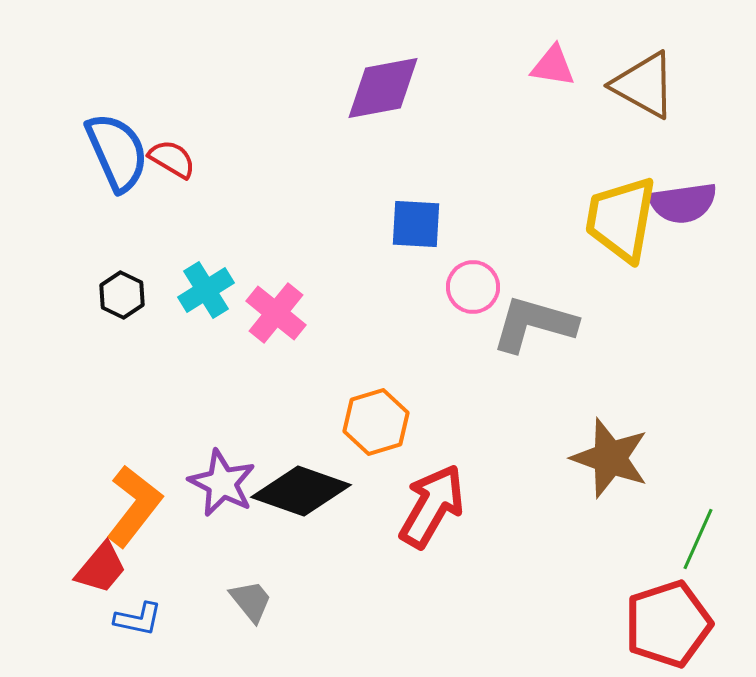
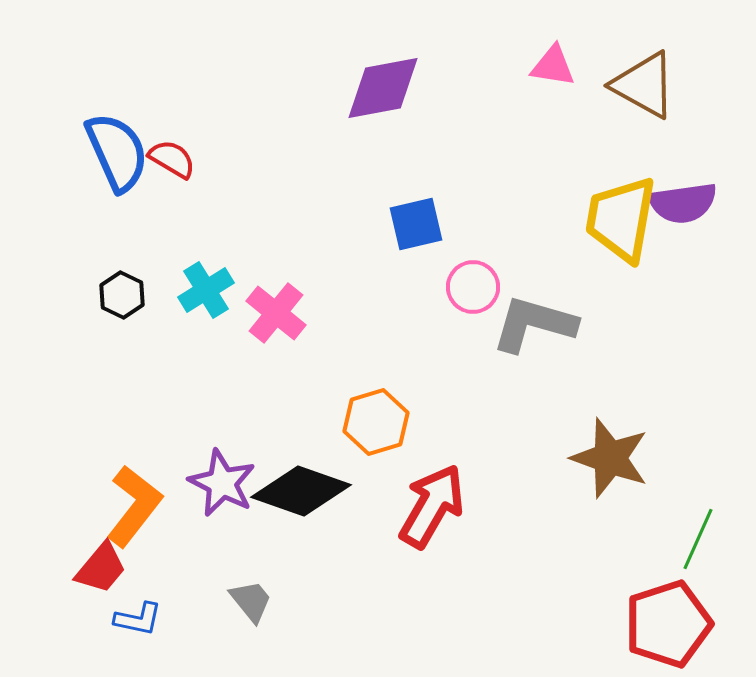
blue square: rotated 16 degrees counterclockwise
